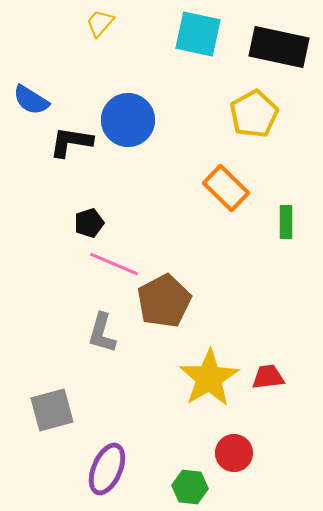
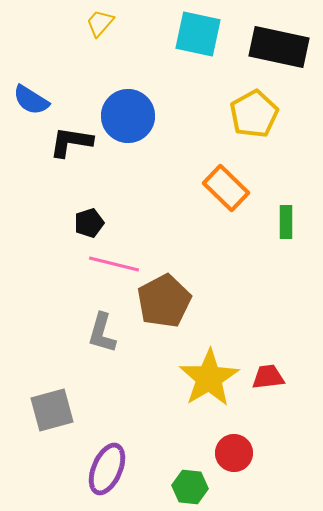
blue circle: moved 4 px up
pink line: rotated 9 degrees counterclockwise
